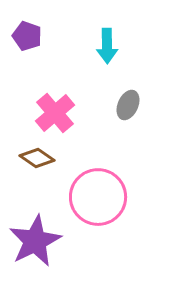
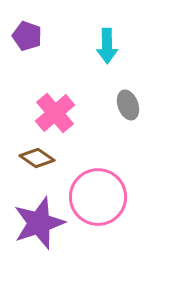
gray ellipse: rotated 44 degrees counterclockwise
purple star: moved 4 px right, 18 px up; rotated 8 degrees clockwise
